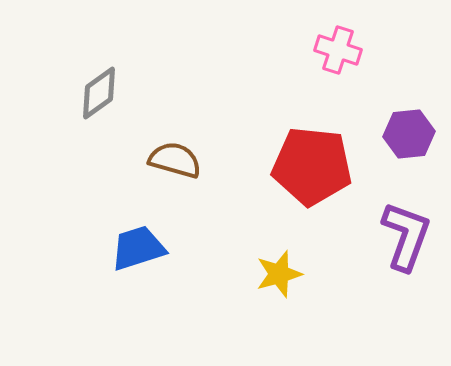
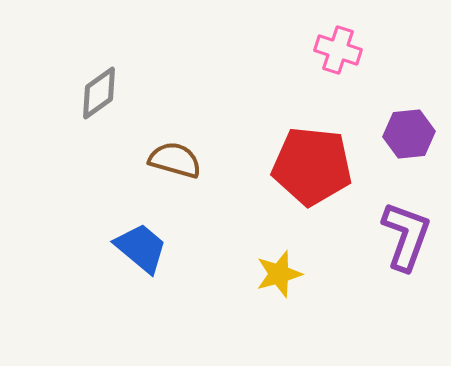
blue trapezoid: moved 3 px right; rotated 58 degrees clockwise
